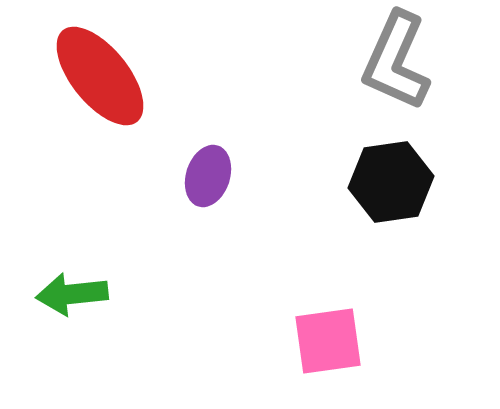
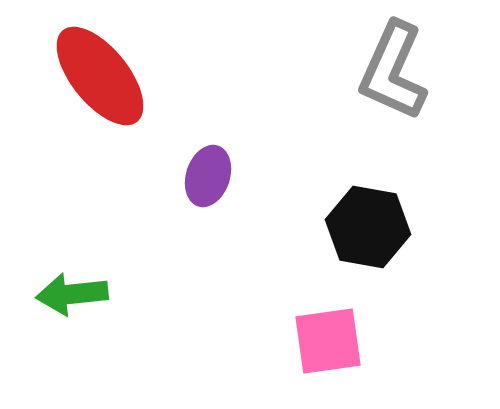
gray L-shape: moved 3 px left, 10 px down
black hexagon: moved 23 px left, 45 px down; rotated 18 degrees clockwise
